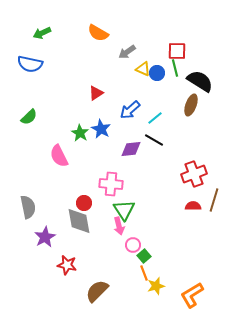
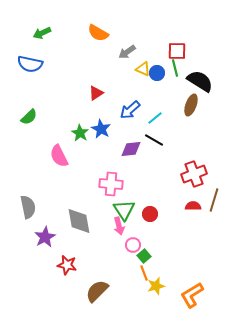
red circle: moved 66 px right, 11 px down
